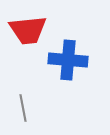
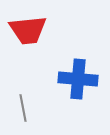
blue cross: moved 10 px right, 19 px down
